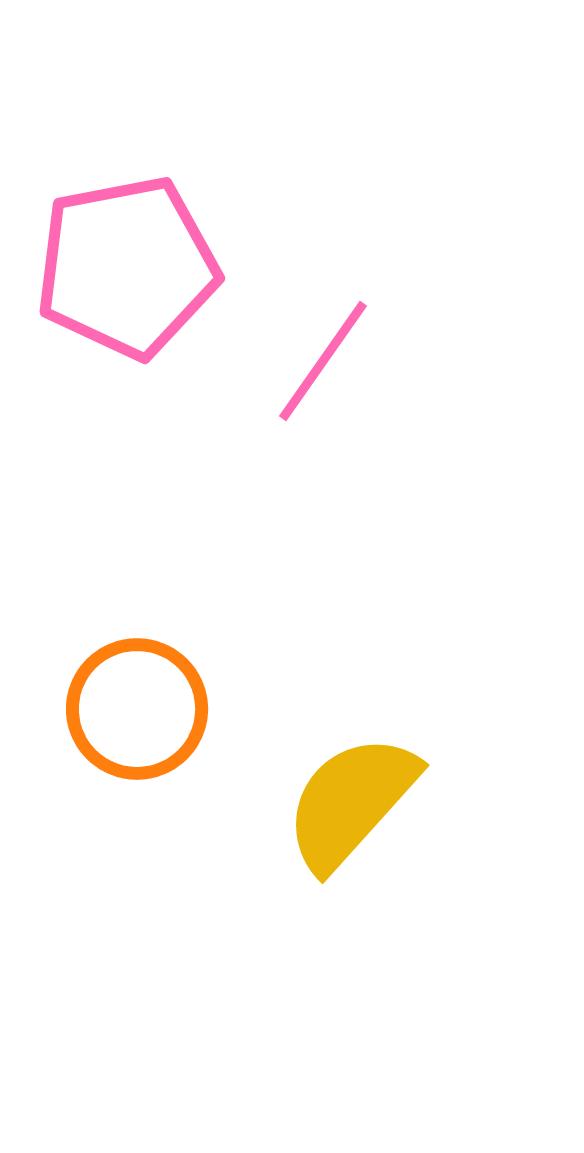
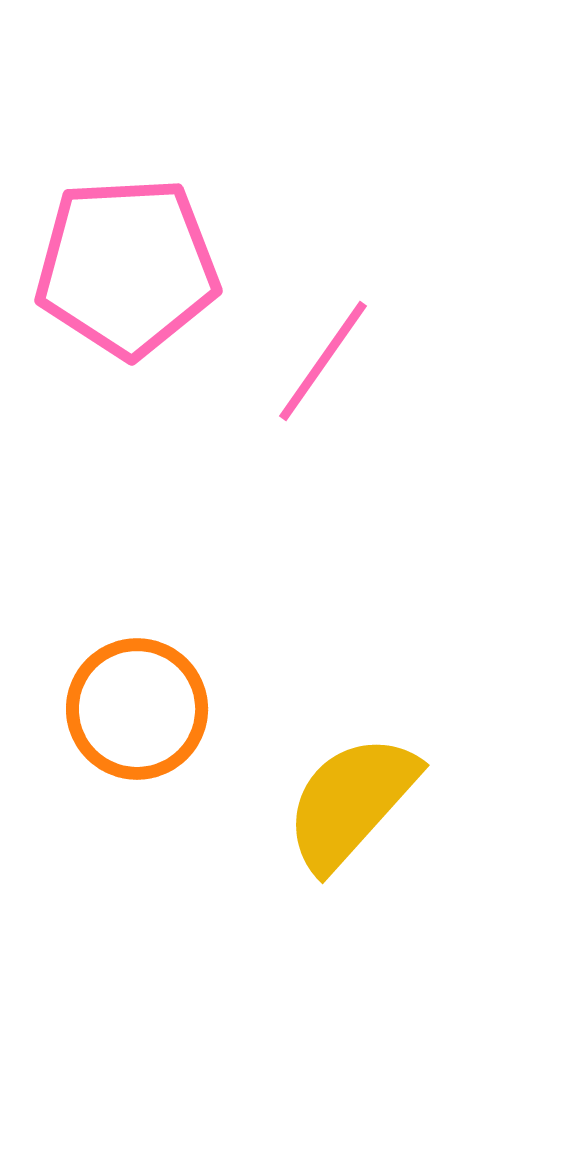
pink pentagon: rotated 8 degrees clockwise
